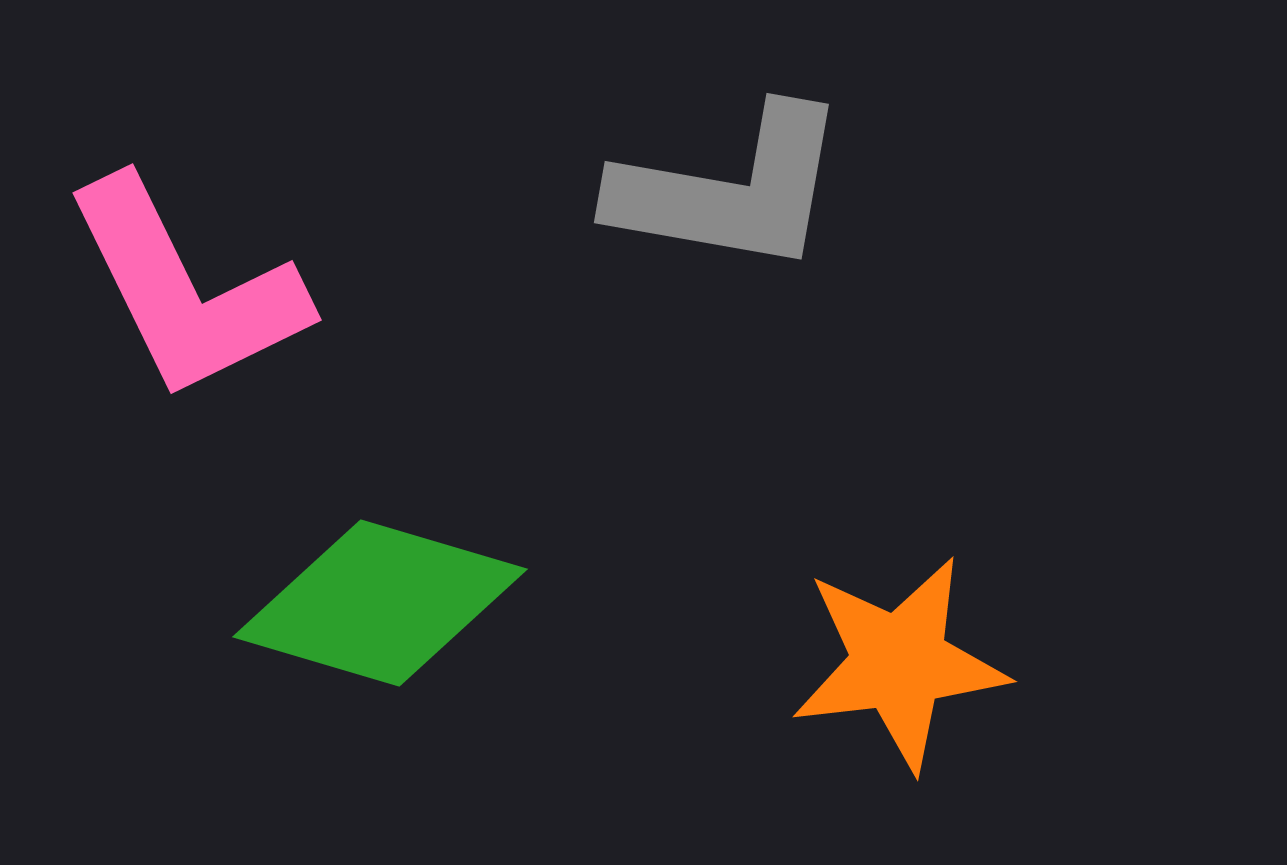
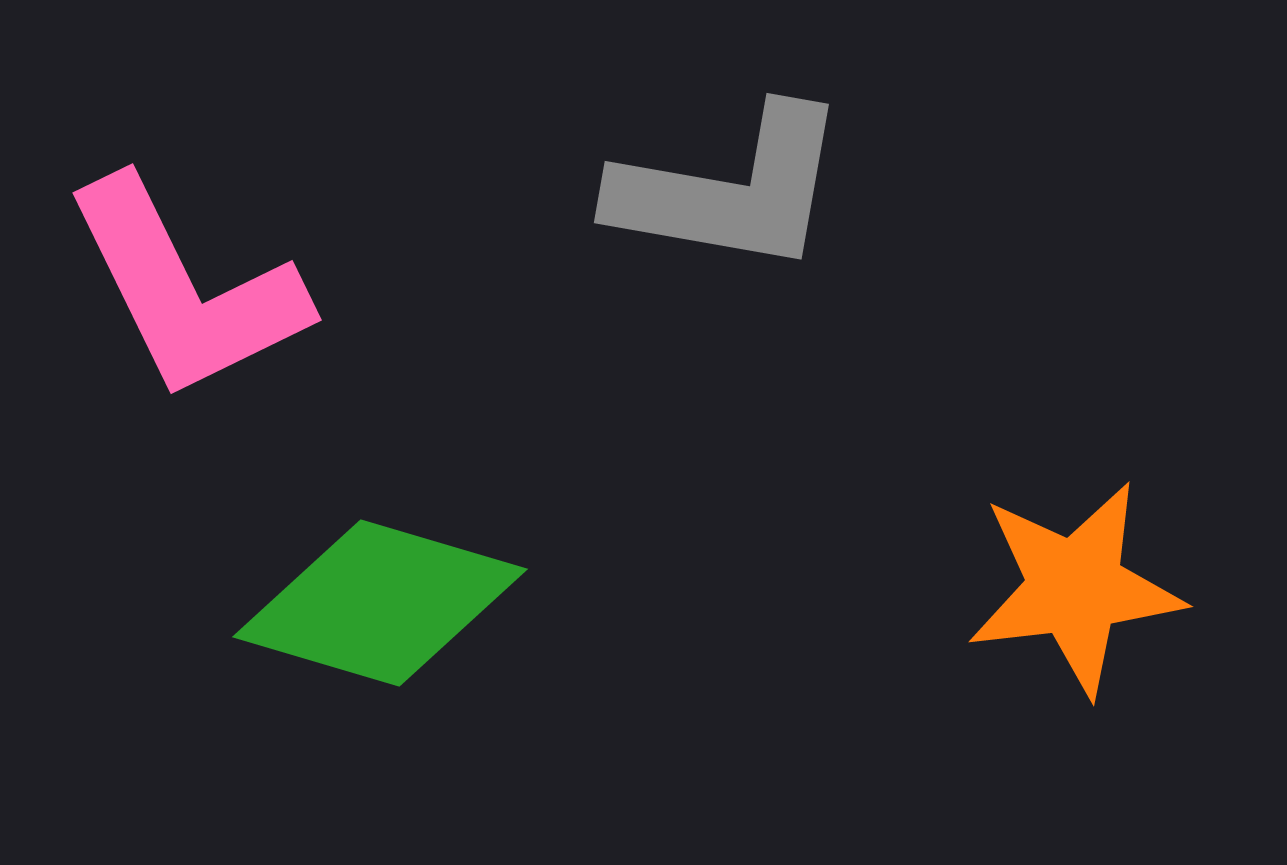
orange star: moved 176 px right, 75 px up
